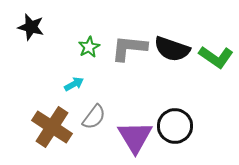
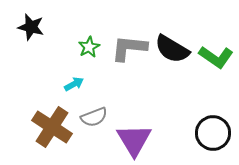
black semicircle: rotated 12 degrees clockwise
gray semicircle: rotated 32 degrees clockwise
black circle: moved 38 px right, 7 px down
purple triangle: moved 1 px left, 3 px down
